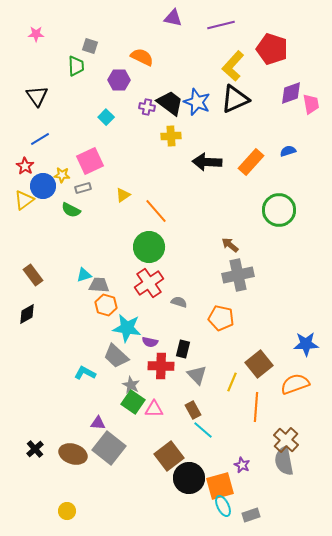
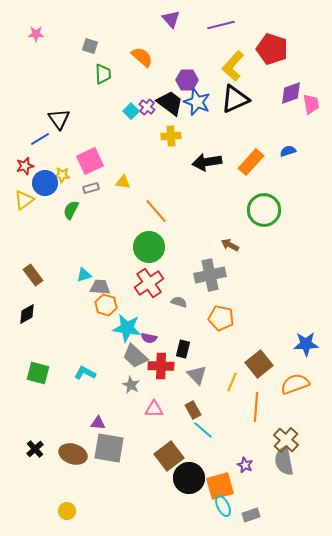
purple triangle at (173, 18): moved 2 px left, 1 px down; rotated 36 degrees clockwise
orange semicircle at (142, 57): rotated 15 degrees clockwise
green trapezoid at (76, 66): moved 27 px right, 8 px down
purple hexagon at (119, 80): moved 68 px right
black triangle at (37, 96): moved 22 px right, 23 px down
purple cross at (147, 107): rotated 28 degrees clockwise
cyan square at (106, 117): moved 25 px right, 6 px up
black arrow at (207, 162): rotated 12 degrees counterclockwise
red star at (25, 166): rotated 24 degrees clockwise
blue circle at (43, 186): moved 2 px right, 3 px up
gray rectangle at (83, 188): moved 8 px right
yellow triangle at (123, 195): moved 13 px up; rotated 42 degrees clockwise
green semicircle at (71, 210): rotated 90 degrees clockwise
green circle at (279, 210): moved 15 px left
brown arrow at (230, 245): rotated 12 degrees counterclockwise
gray cross at (238, 275): moved 28 px left
gray trapezoid at (99, 285): moved 1 px right, 2 px down
purple semicircle at (150, 342): moved 1 px left, 4 px up
gray trapezoid at (116, 356): moved 19 px right
green square at (133, 402): moved 95 px left, 29 px up; rotated 20 degrees counterclockwise
gray square at (109, 448): rotated 28 degrees counterclockwise
purple star at (242, 465): moved 3 px right
